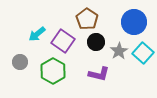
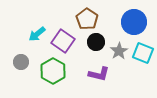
cyan square: rotated 20 degrees counterclockwise
gray circle: moved 1 px right
